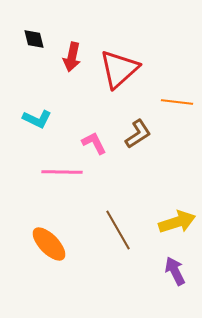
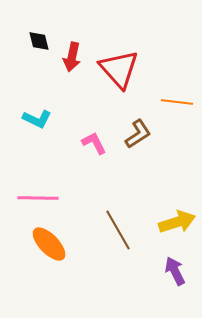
black diamond: moved 5 px right, 2 px down
red triangle: rotated 30 degrees counterclockwise
pink line: moved 24 px left, 26 px down
